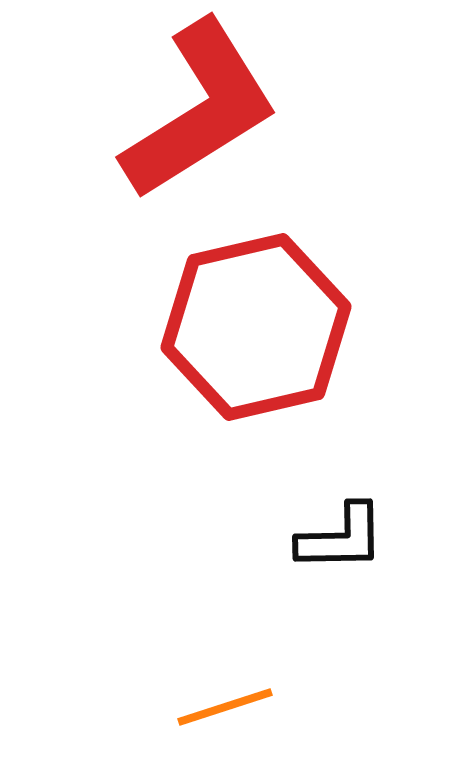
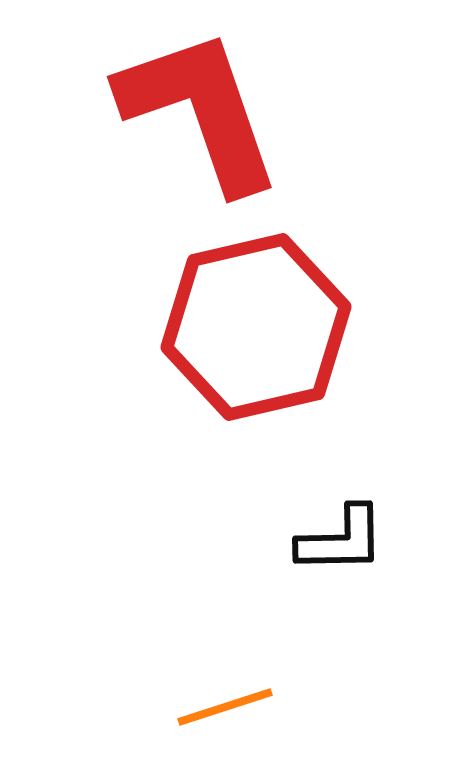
red L-shape: rotated 77 degrees counterclockwise
black L-shape: moved 2 px down
